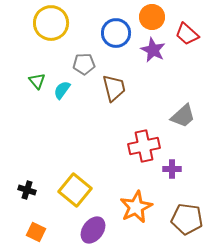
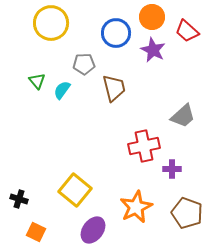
red trapezoid: moved 3 px up
black cross: moved 8 px left, 9 px down
brown pentagon: moved 6 px up; rotated 12 degrees clockwise
